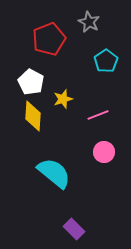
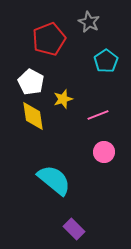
yellow diamond: rotated 12 degrees counterclockwise
cyan semicircle: moved 7 px down
